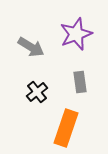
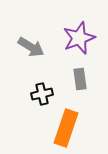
purple star: moved 3 px right, 4 px down
gray rectangle: moved 3 px up
black cross: moved 5 px right, 2 px down; rotated 25 degrees clockwise
